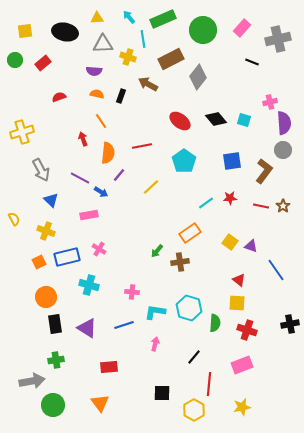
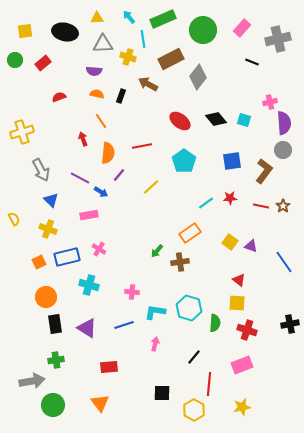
yellow cross at (46, 231): moved 2 px right, 2 px up
blue line at (276, 270): moved 8 px right, 8 px up
